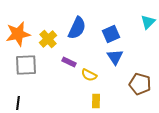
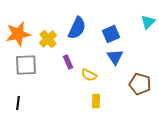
purple rectangle: moved 1 px left; rotated 40 degrees clockwise
